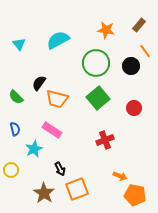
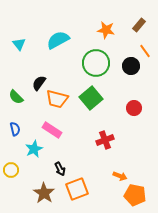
green square: moved 7 px left
